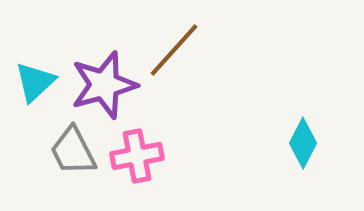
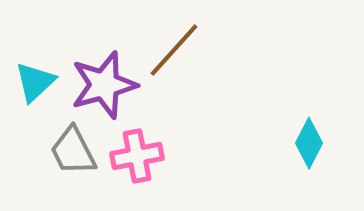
cyan diamond: moved 6 px right
